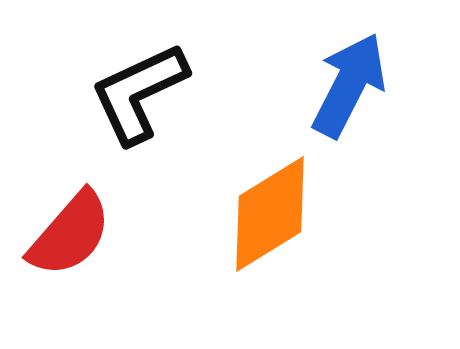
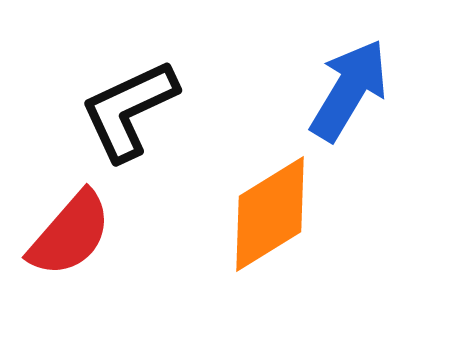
blue arrow: moved 5 px down; rotated 4 degrees clockwise
black L-shape: moved 10 px left, 17 px down
